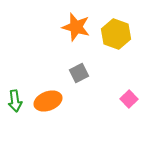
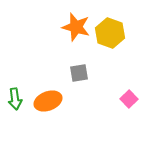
yellow hexagon: moved 6 px left, 1 px up
gray square: rotated 18 degrees clockwise
green arrow: moved 2 px up
